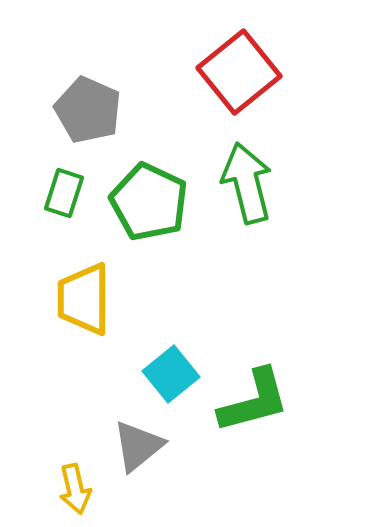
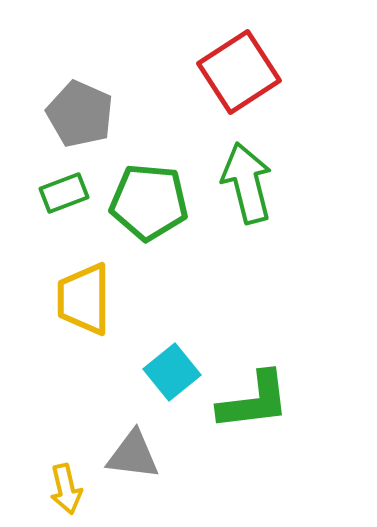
red square: rotated 6 degrees clockwise
gray pentagon: moved 8 px left, 4 px down
green rectangle: rotated 51 degrees clockwise
green pentagon: rotated 20 degrees counterclockwise
cyan square: moved 1 px right, 2 px up
green L-shape: rotated 8 degrees clockwise
gray triangle: moved 5 px left, 9 px down; rotated 46 degrees clockwise
yellow arrow: moved 9 px left
